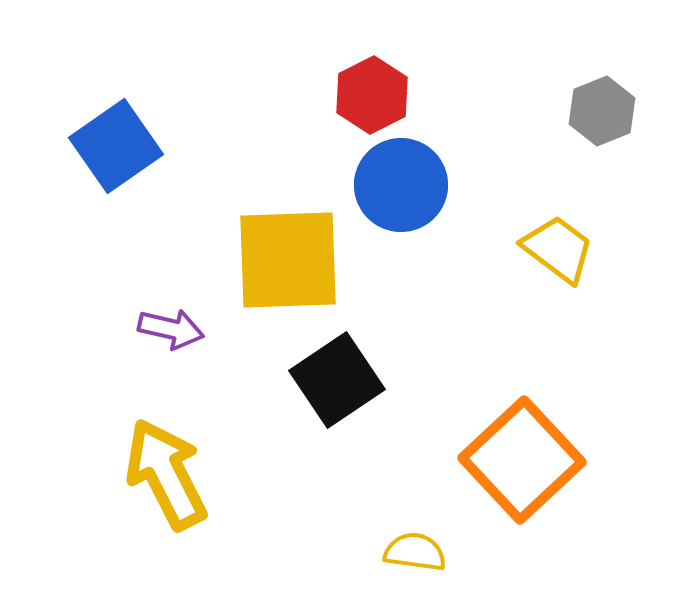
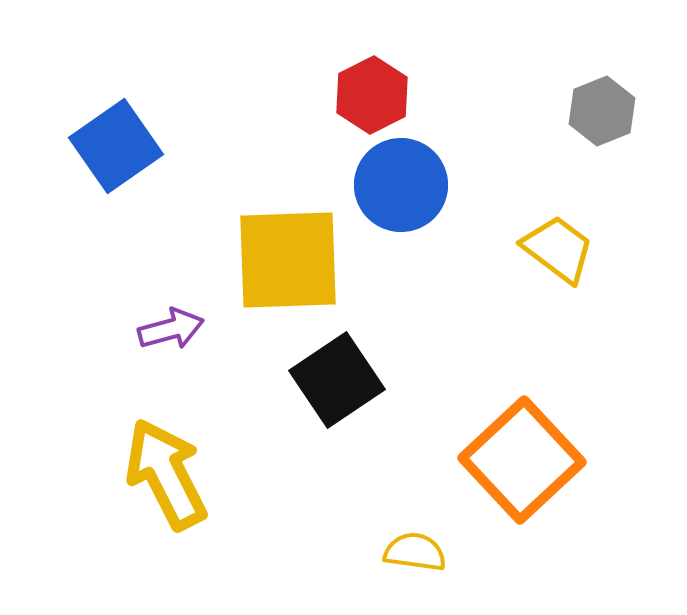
purple arrow: rotated 28 degrees counterclockwise
